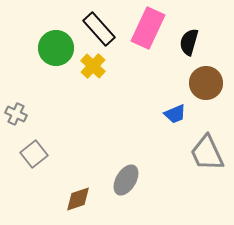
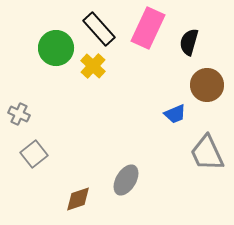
brown circle: moved 1 px right, 2 px down
gray cross: moved 3 px right
